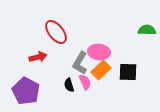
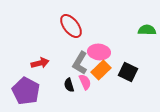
red ellipse: moved 15 px right, 6 px up
red arrow: moved 2 px right, 6 px down
black square: rotated 24 degrees clockwise
